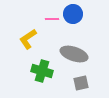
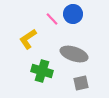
pink line: rotated 48 degrees clockwise
